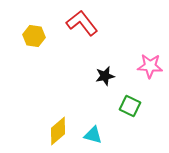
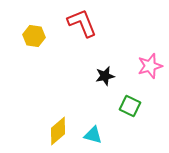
red L-shape: rotated 16 degrees clockwise
pink star: rotated 20 degrees counterclockwise
